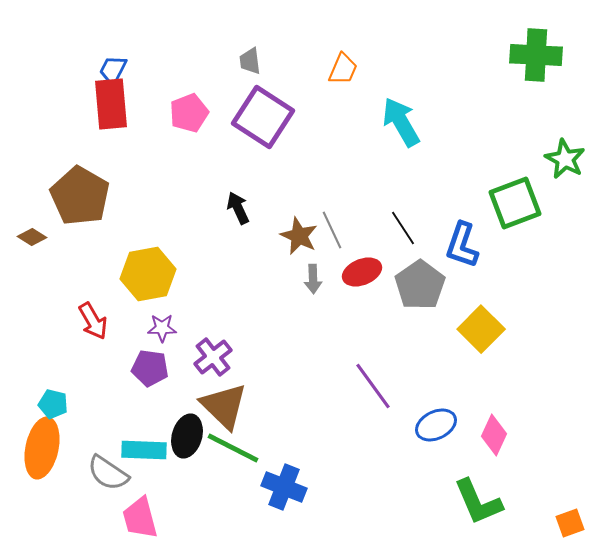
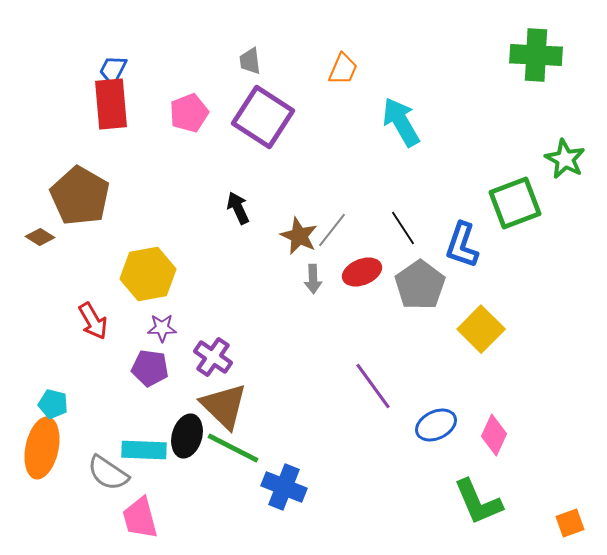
gray line: rotated 63 degrees clockwise
brown diamond: moved 8 px right
purple cross: rotated 18 degrees counterclockwise
